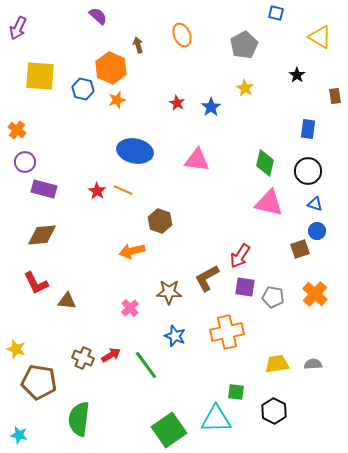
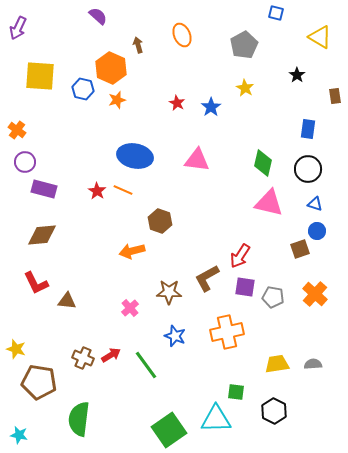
blue ellipse at (135, 151): moved 5 px down
green diamond at (265, 163): moved 2 px left
black circle at (308, 171): moved 2 px up
